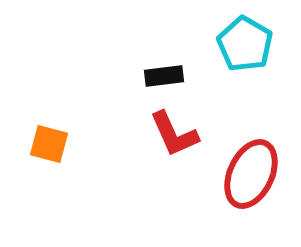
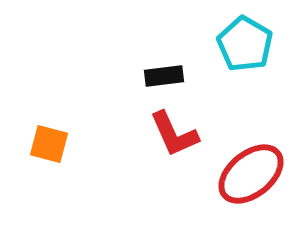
red ellipse: rotated 26 degrees clockwise
